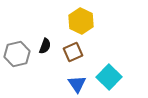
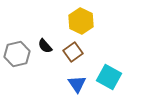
black semicircle: rotated 119 degrees clockwise
brown square: rotated 12 degrees counterclockwise
cyan square: rotated 15 degrees counterclockwise
